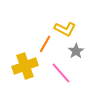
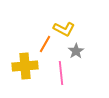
yellow L-shape: moved 1 px left
yellow cross: rotated 15 degrees clockwise
pink line: rotated 35 degrees clockwise
